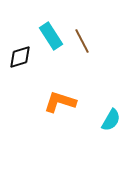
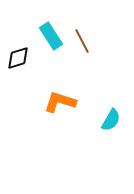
black diamond: moved 2 px left, 1 px down
